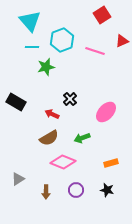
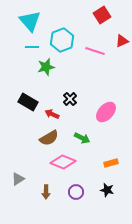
black rectangle: moved 12 px right
green arrow: rotated 133 degrees counterclockwise
purple circle: moved 2 px down
